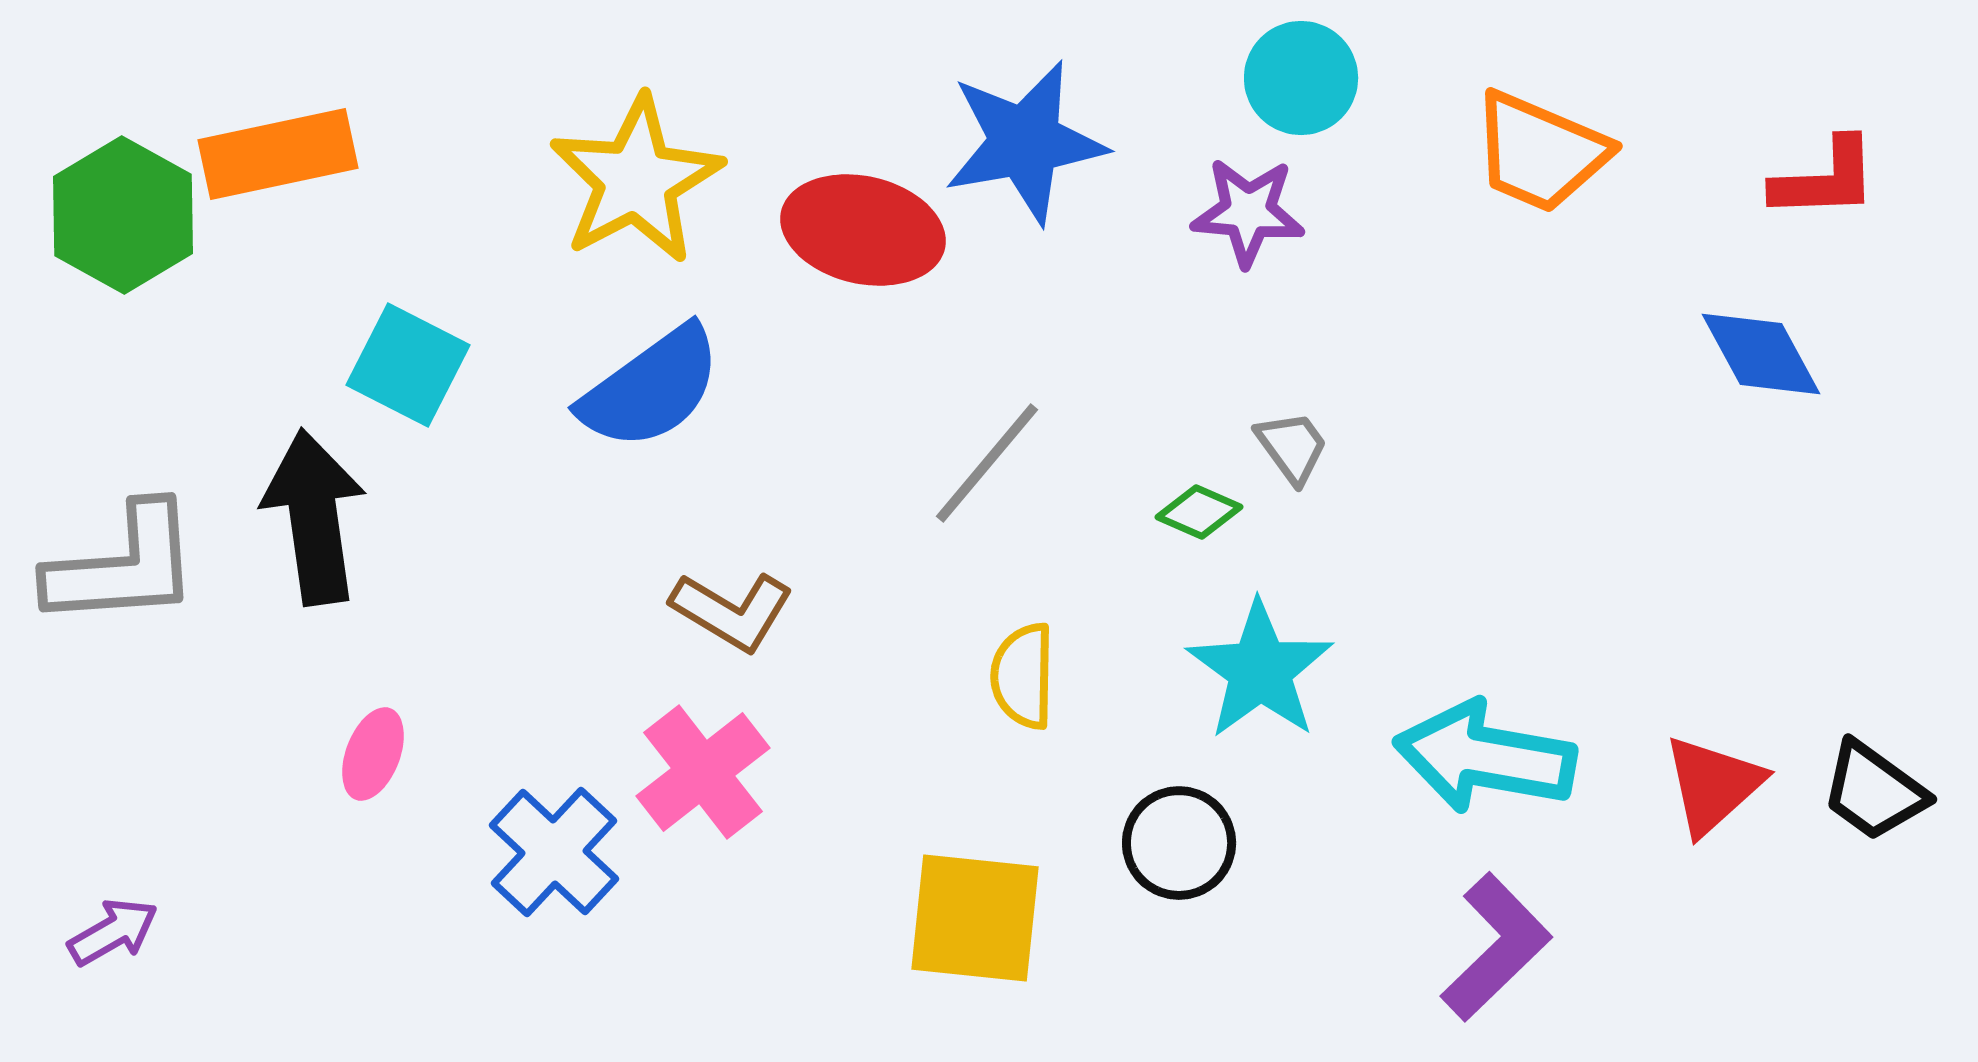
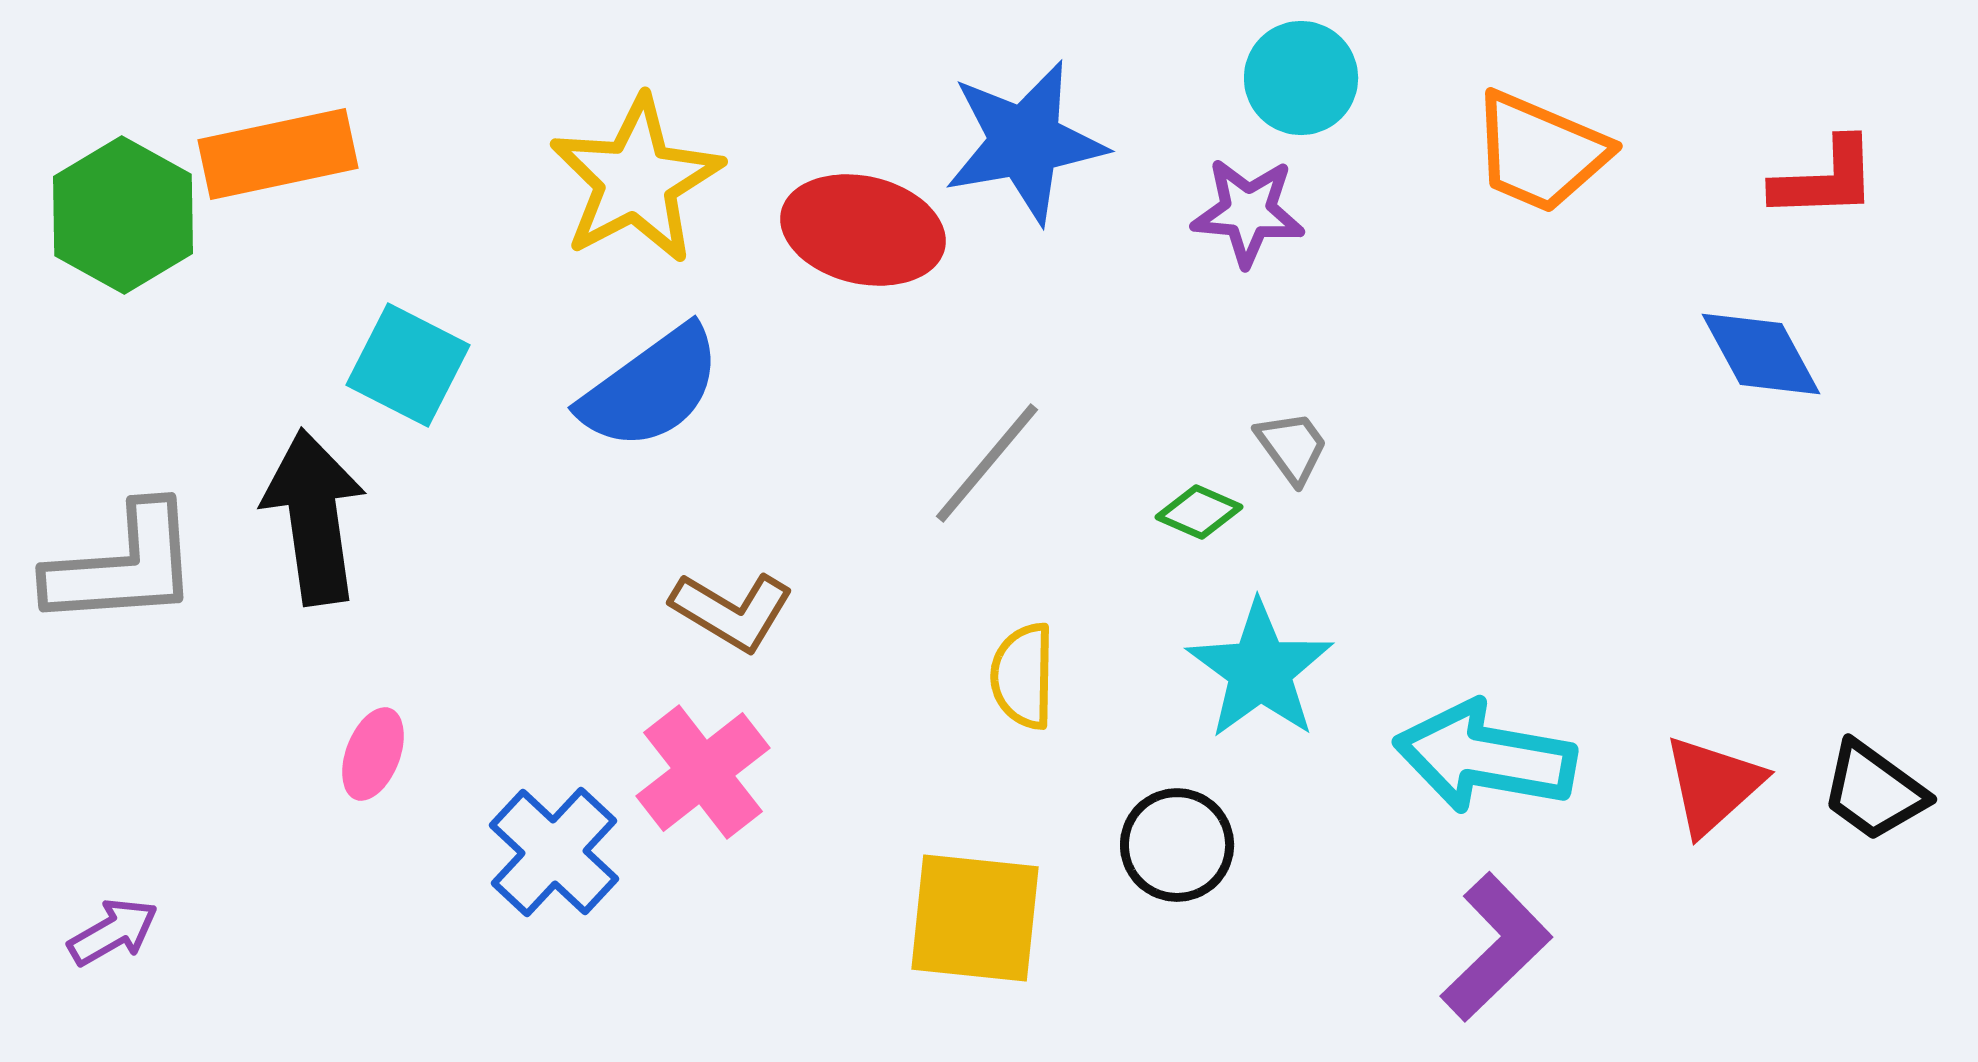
black circle: moved 2 px left, 2 px down
